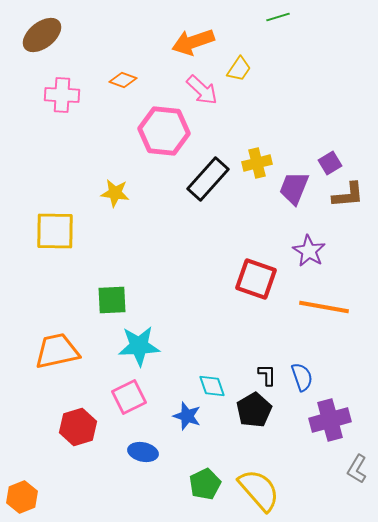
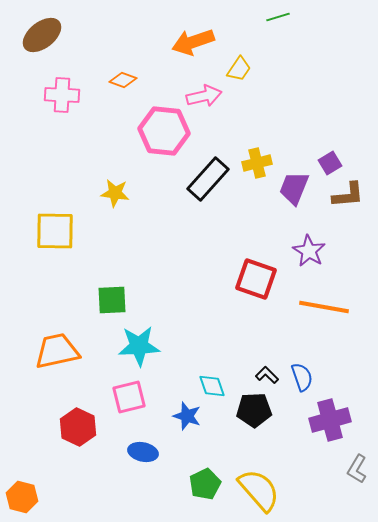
pink arrow: moved 2 px right, 6 px down; rotated 56 degrees counterclockwise
black L-shape: rotated 45 degrees counterclockwise
pink square: rotated 12 degrees clockwise
black pentagon: rotated 28 degrees clockwise
red hexagon: rotated 18 degrees counterclockwise
orange hexagon: rotated 24 degrees counterclockwise
